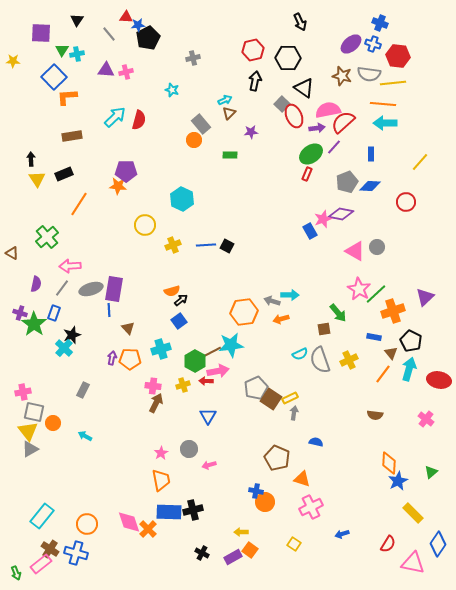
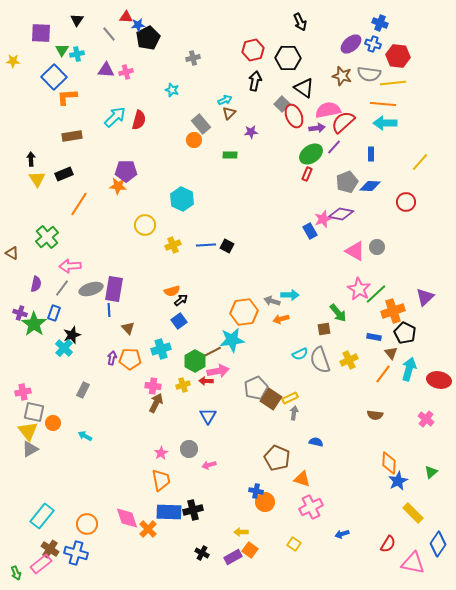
black pentagon at (411, 341): moved 6 px left, 8 px up
cyan star at (231, 345): moved 1 px right, 5 px up
pink diamond at (129, 522): moved 2 px left, 4 px up
